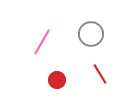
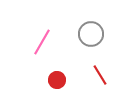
red line: moved 1 px down
